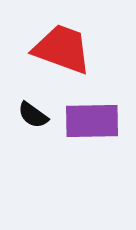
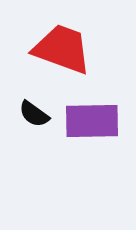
black semicircle: moved 1 px right, 1 px up
